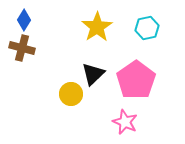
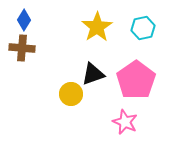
cyan hexagon: moved 4 px left
brown cross: rotated 10 degrees counterclockwise
black triangle: rotated 25 degrees clockwise
